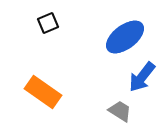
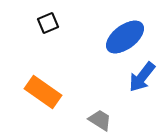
gray trapezoid: moved 20 px left, 9 px down
